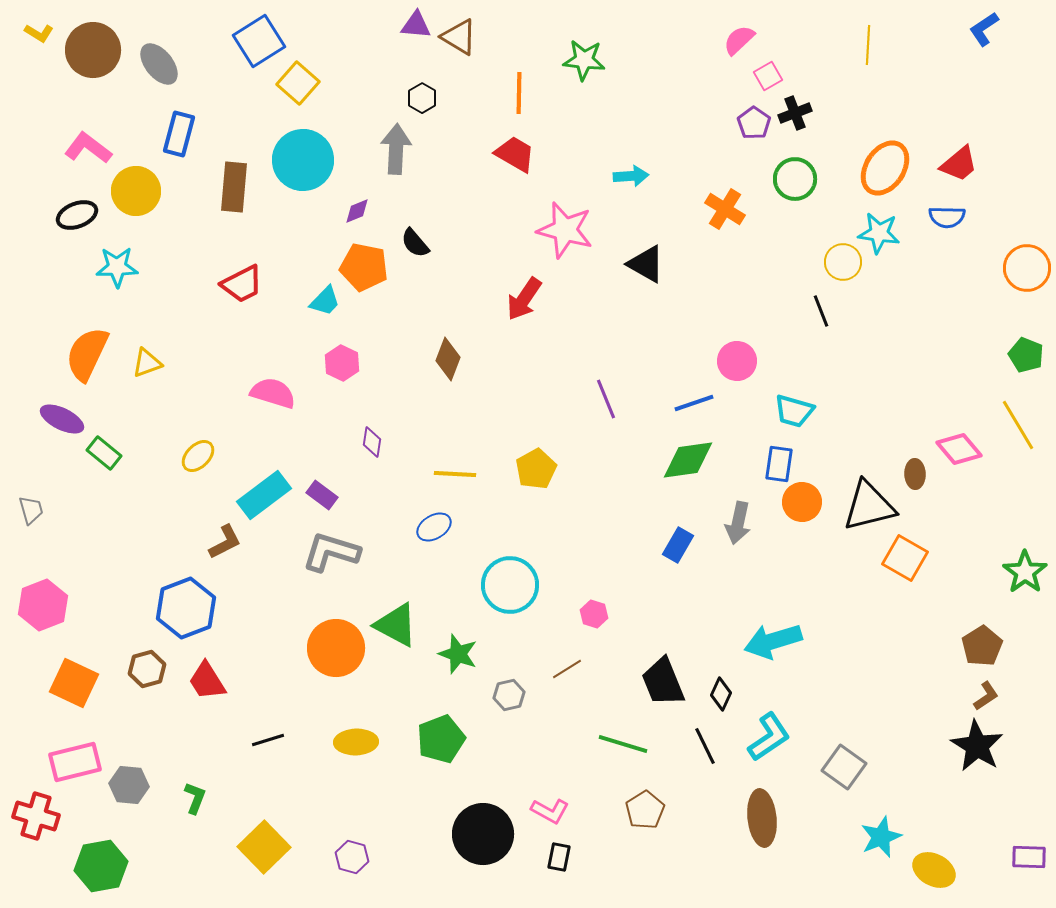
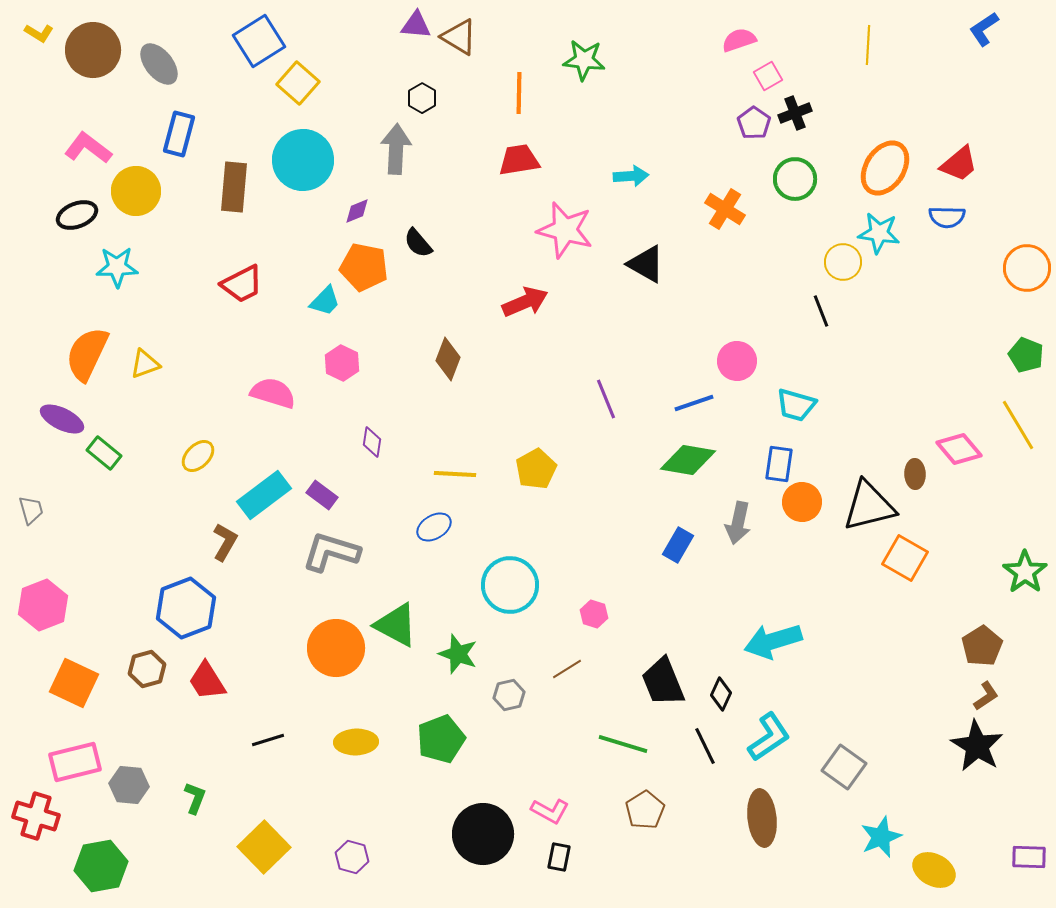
pink semicircle at (739, 40): rotated 24 degrees clockwise
red trapezoid at (515, 154): moved 4 px right, 6 px down; rotated 39 degrees counterclockwise
black semicircle at (415, 243): moved 3 px right
red arrow at (524, 299): moved 1 px right, 3 px down; rotated 147 degrees counterclockwise
yellow triangle at (147, 363): moved 2 px left, 1 px down
cyan trapezoid at (794, 411): moved 2 px right, 6 px up
green diamond at (688, 460): rotated 18 degrees clockwise
brown L-shape at (225, 542): rotated 33 degrees counterclockwise
